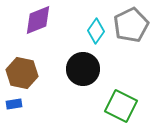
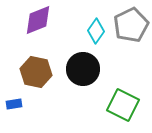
brown hexagon: moved 14 px right, 1 px up
green square: moved 2 px right, 1 px up
